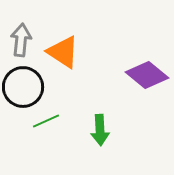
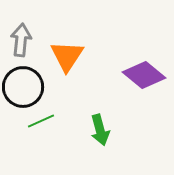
orange triangle: moved 4 px right, 4 px down; rotated 30 degrees clockwise
purple diamond: moved 3 px left
green line: moved 5 px left
green arrow: rotated 12 degrees counterclockwise
